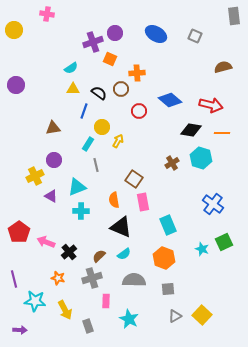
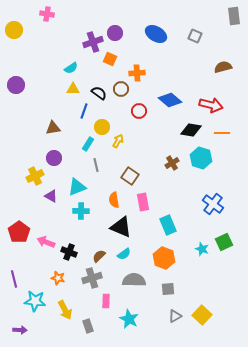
purple circle at (54, 160): moved 2 px up
brown square at (134, 179): moved 4 px left, 3 px up
black cross at (69, 252): rotated 28 degrees counterclockwise
